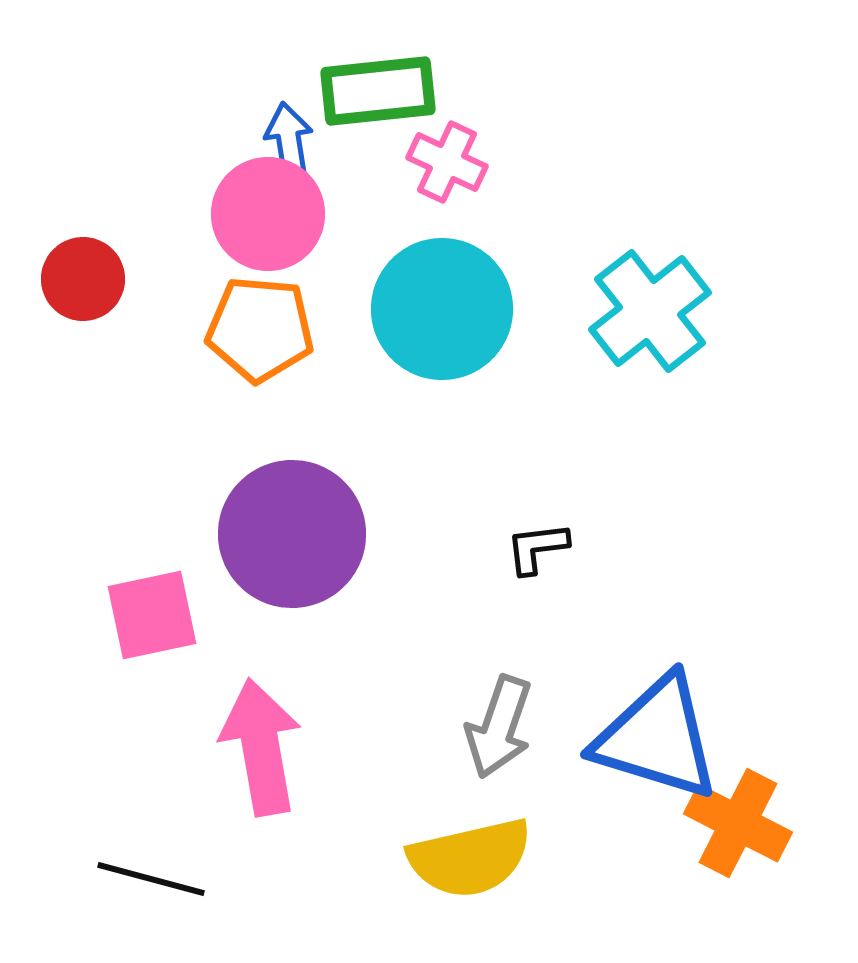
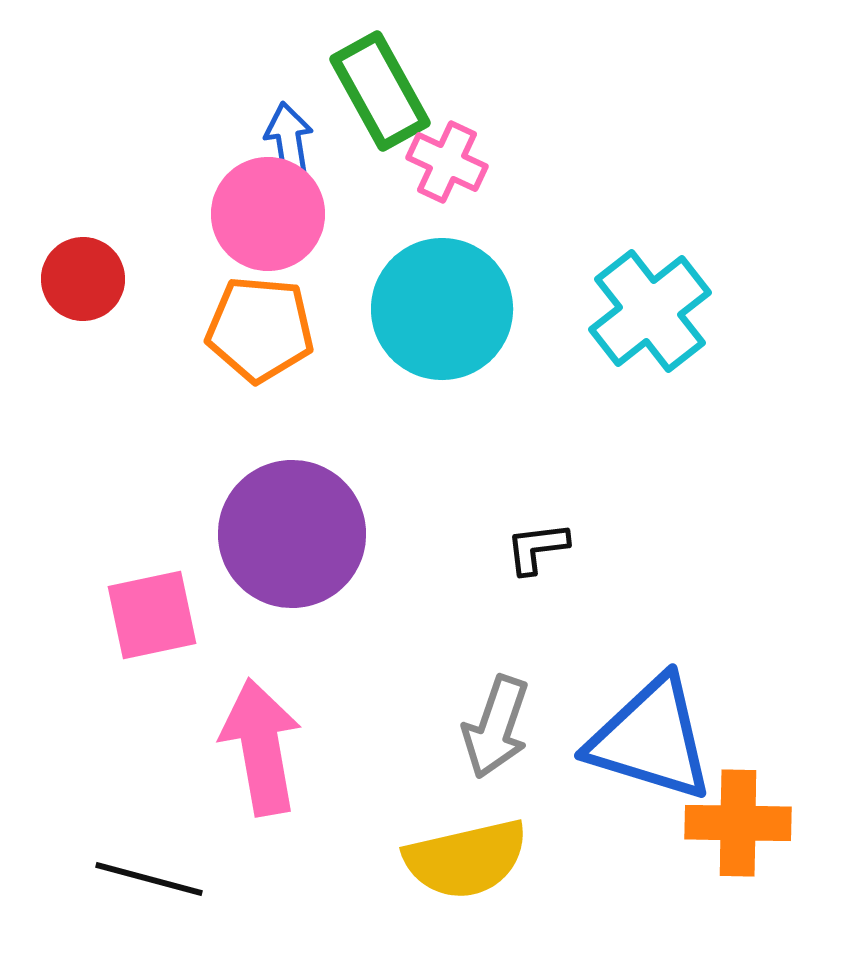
green rectangle: moved 2 px right; rotated 67 degrees clockwise
gray arrow: moved 3 px left
blue triangle: moved 6 px left, 1 px down
orange cross: rotated 26 degrees counterclockwise
yellow semicircle: moved 4 px left, 1 px down
black line: moved 2 px left
